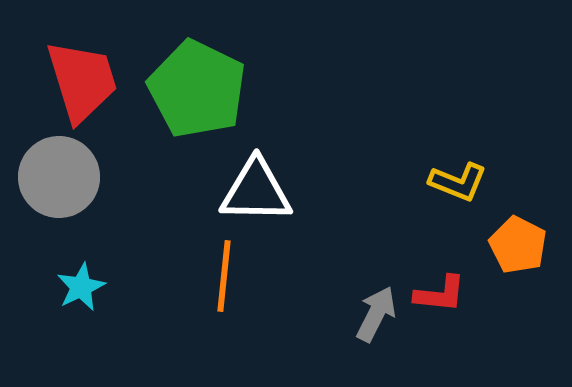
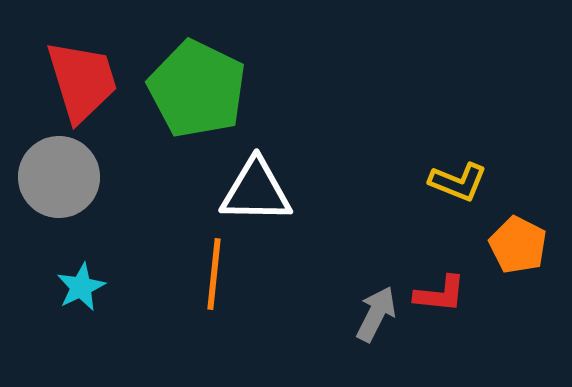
orange line: moved 10 px left, 2 px up
